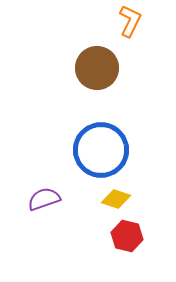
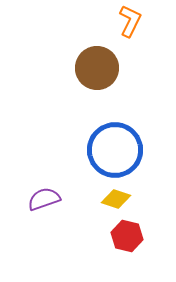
blue circle: moved 14 px right
